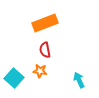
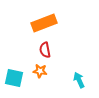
orange rectangle: moved 1 px left
cyan square: rotated 30 degrees counterclockwise
